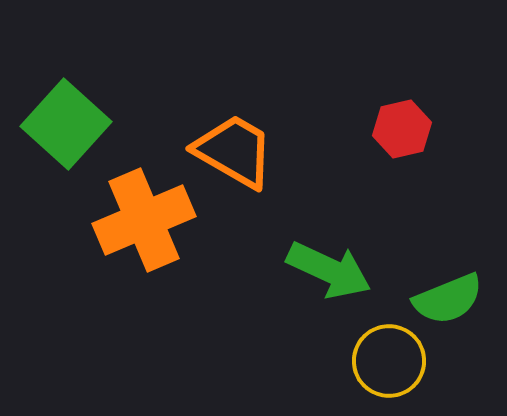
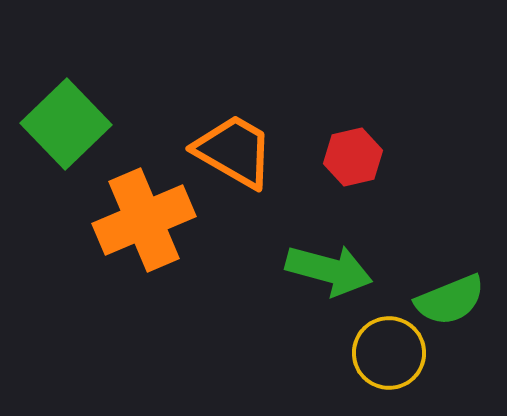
green square: rotated 4 degrees clockwise
red hexagon: moved 49 px left, 28 px down
green arrow: rotated 10 degrees counterclockwise
green semicircle: moved 2 px right, 1 px down
yellow circle: moved 8 px up
